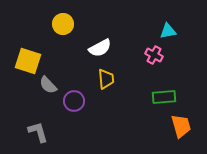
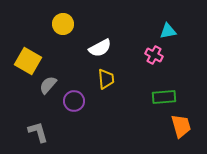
yellow square: rotated 12 degrees clockwise
gray semicircle: rotated 84 degrees clockwise
